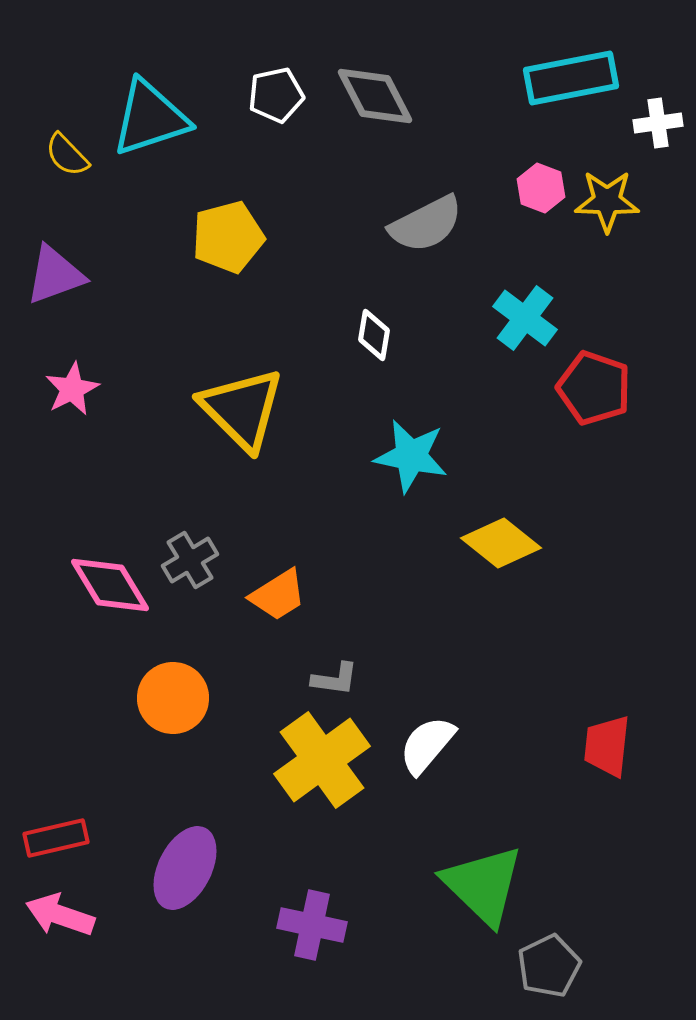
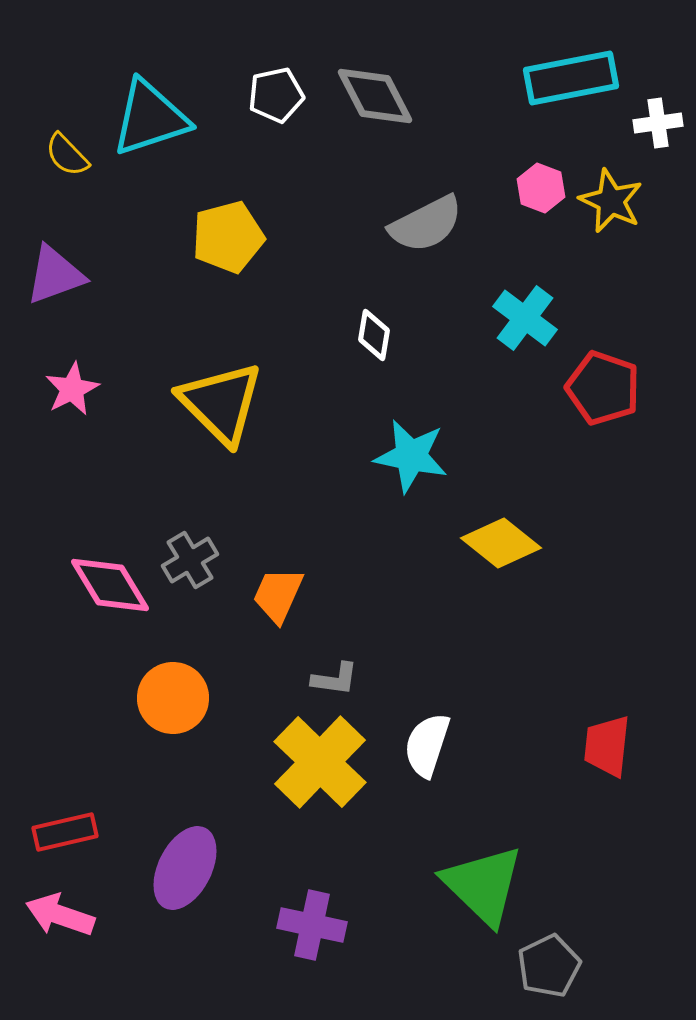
yellow star: moved 4 px right; rotated 24 degrees clockwise
red pentagon: moved 9 px right
yellow triangle: moved 21 px left, 6 px up
orange trapezoid: rotated 146 degrees clockwise
white semicircle: rotated 22 degrees counterclockwise
yellow cross: moved 2 px left, 2 px down; rotated 10 degrees counterclockwise
red rectangle: moved 9 px right, 6 px up
